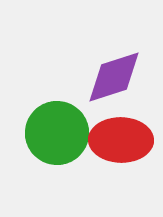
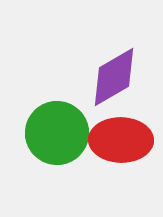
purple diamond: rotated 12 degrees counterclockwise
